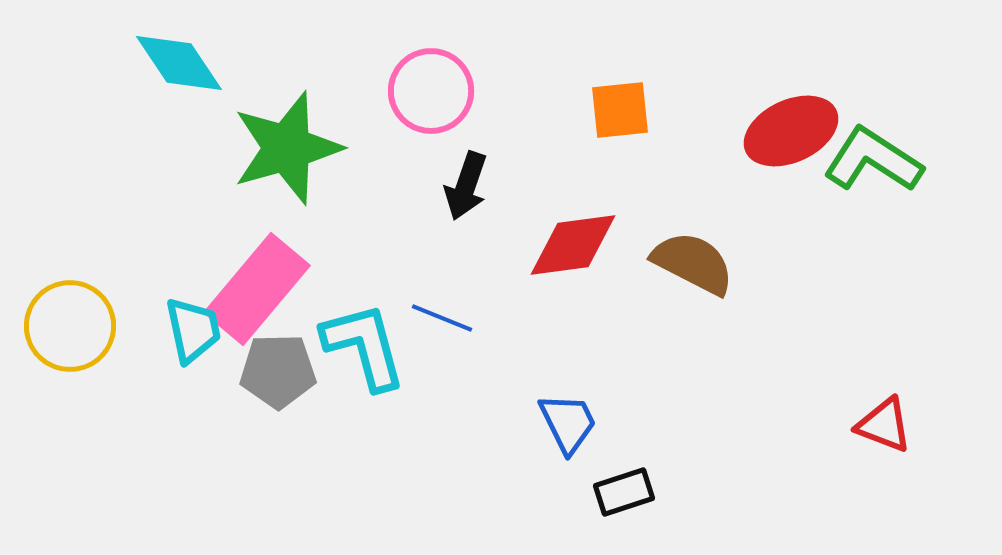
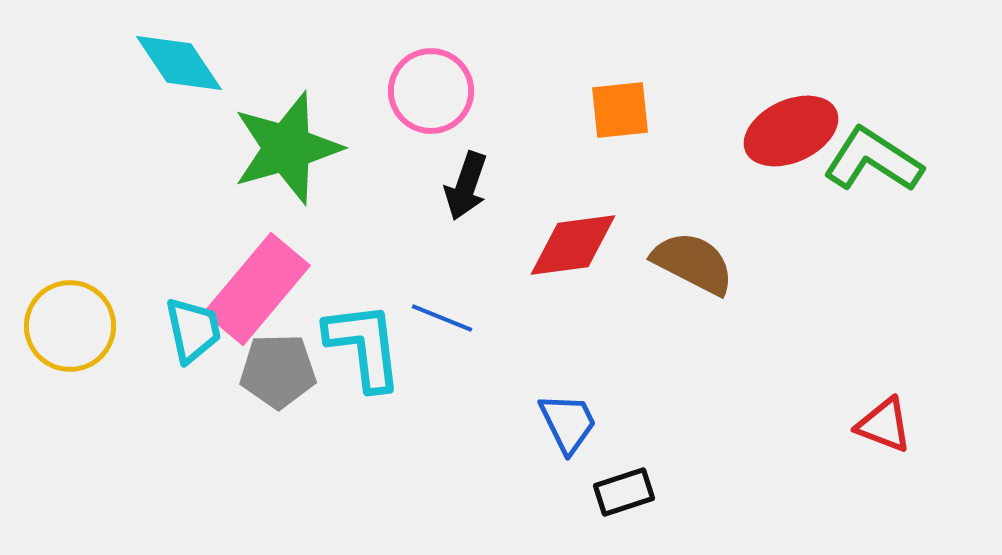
cyan L-shape: rotated 8 degrees clockwise
